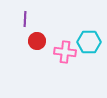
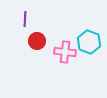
cyan hexagon: rotated 20 degrees clockwise
